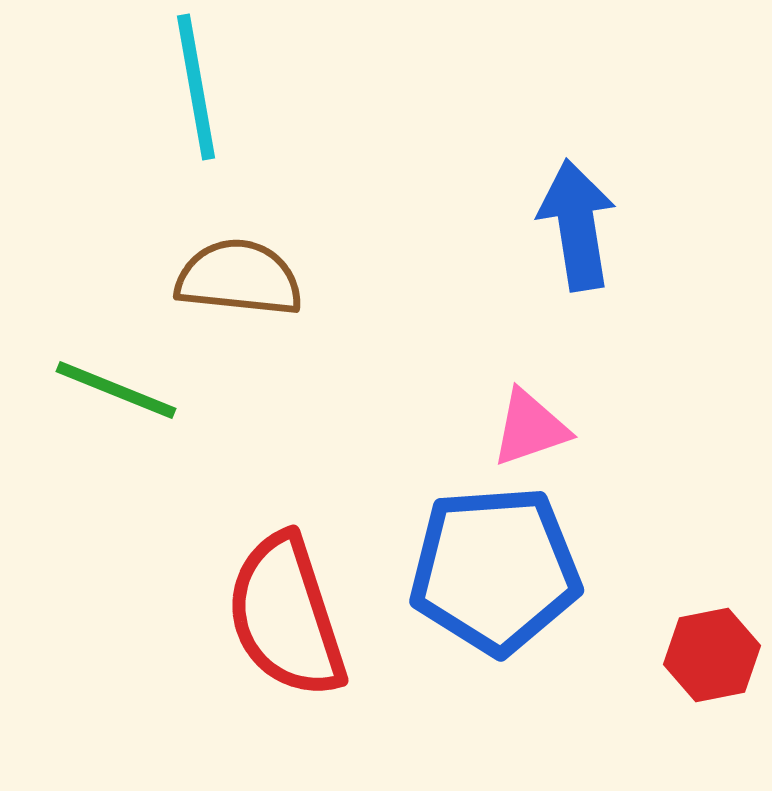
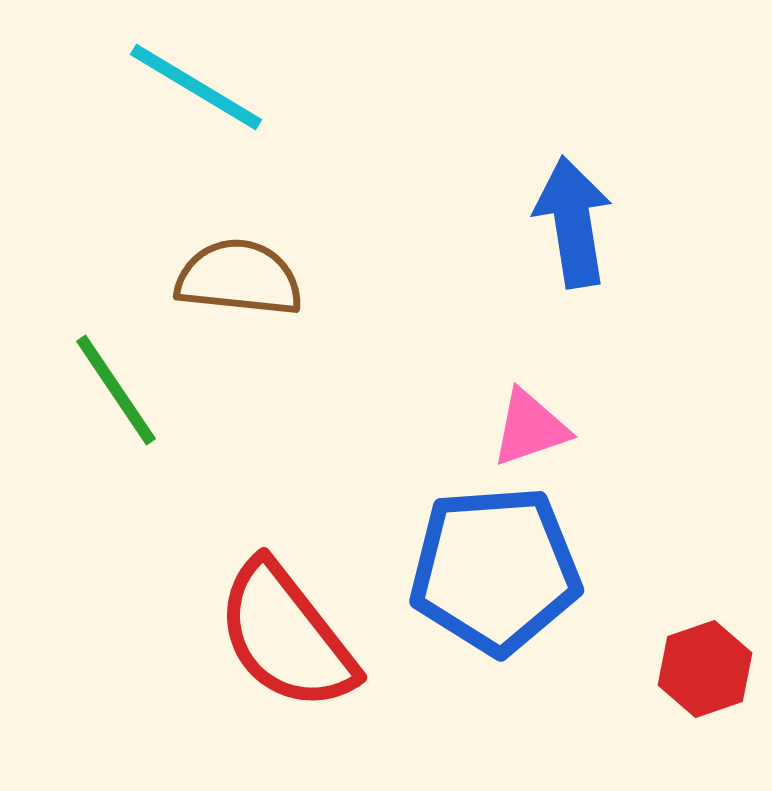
cyan line: rotated 49 degrees counterclockwise
blue arrow: moved 4 px left, 3 px up
green line: rotated 34 degrees clockwise
red semicircle: moved 20 px down; rotated 20 degrees counterclockwise
red hexagon: moved 7 px left, 14 px down; rotated 8 degrees counterclockwise
